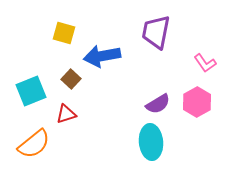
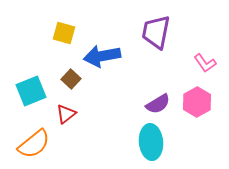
red triangle: rotated 20 degrees counterclockwise
